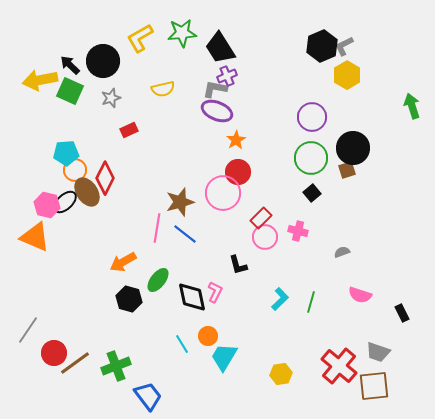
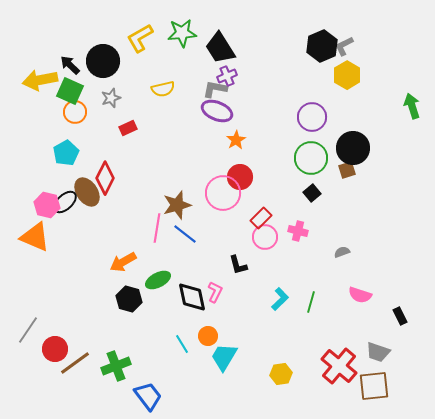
red rectangle at (129, 130): moved 1 px left, 2 px up
cyan pentagon at (66, 153): rotated 25 degrees counterclockwise
orange circle at (75, 170): moved 58 px up
red circle at (238, 172): moved 2 px right, 5 px down
brown star at (180, 202): moved 3 px left, 3 px down
green ellipse at (158, 280): rotated 25 degrees clockwise
black rectangle at (402, 313): moved 2 px left, 3 px down
red circle at (54, 353): moved 1 px right, 4 px up
